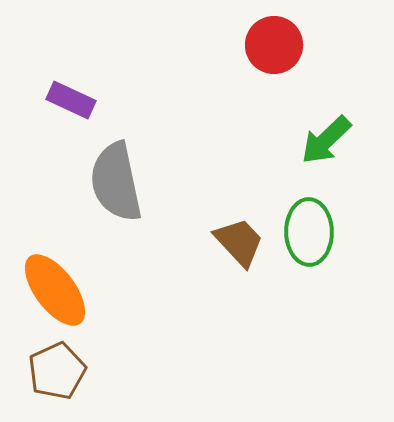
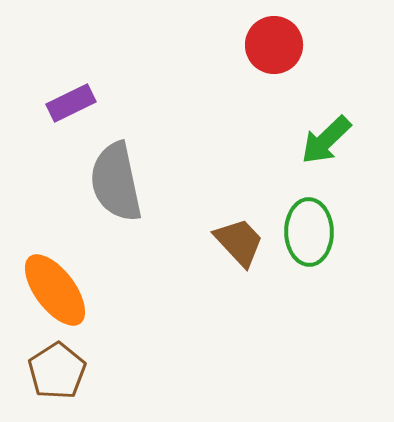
purple rectangle: moved 3 px down; rotated 51 degrees counterclockwise
brown pentagon: rotated 8 degrees counterclockwise
